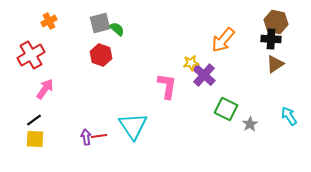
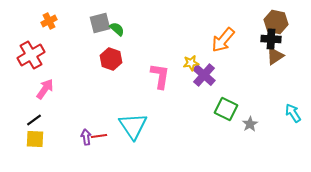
red hexagon: moved 10 px right, 4 px down
brown triangle: moved 8 px up
pink L-shape: moved 7 px left, 10 px up
cyan arrow: moved 4 px right, 3 px up
